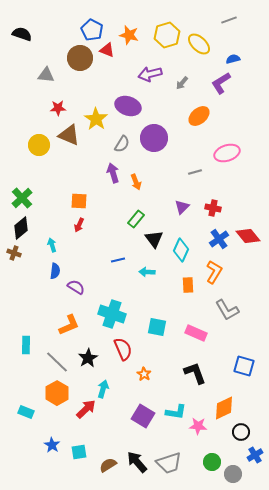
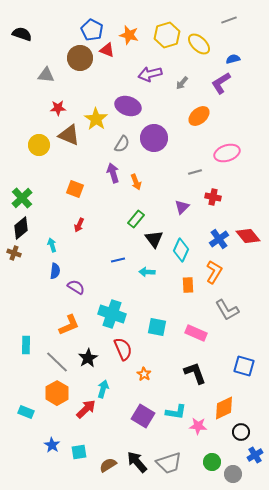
orange square at (79, 201): moved 4 px left, 12 px up; rotated 18 degrees clockwise
red cross at (213, 208): moved 11 px up
